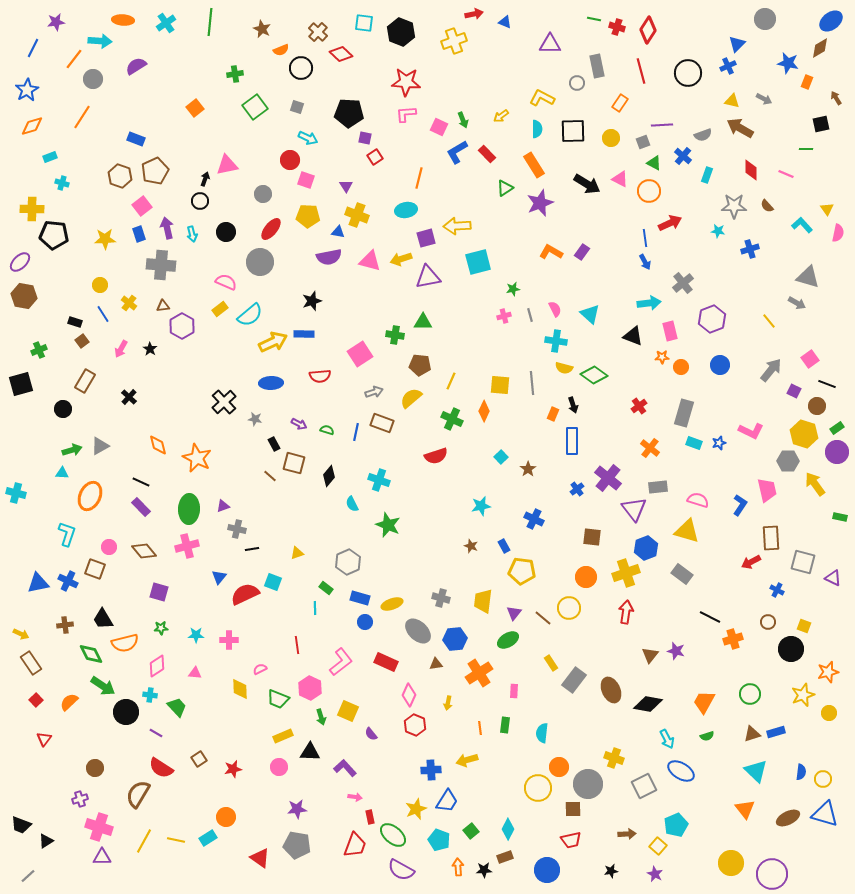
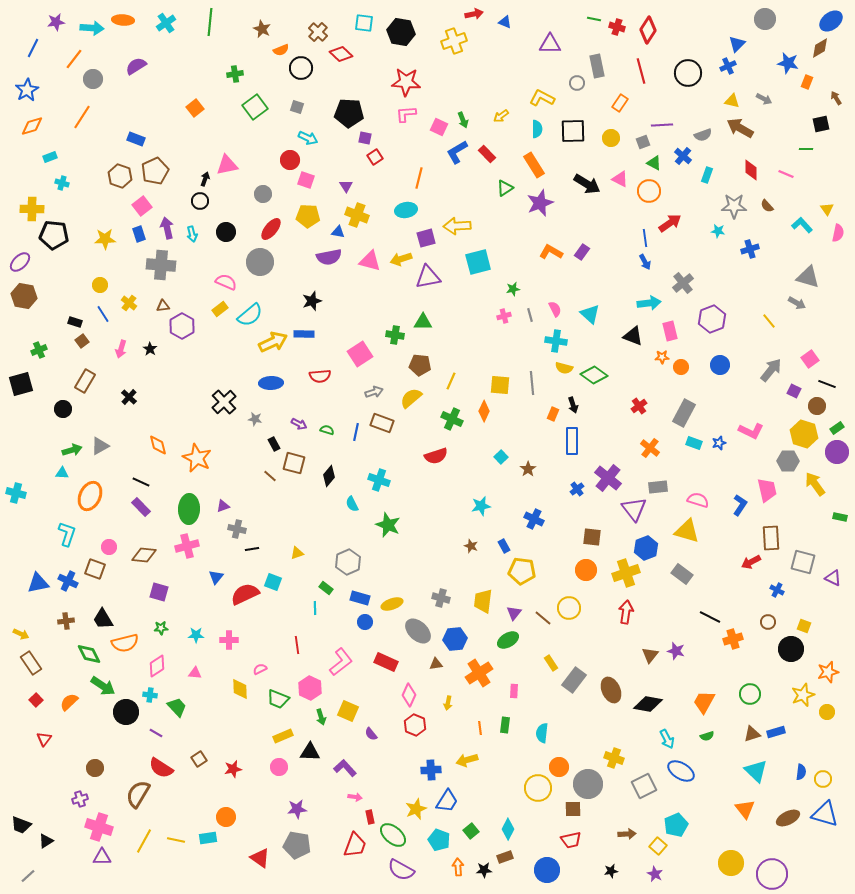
black hexagon at (401, 32): rotated 12 degrees counterclockwise
cyan arrow at (100, 41): moved 8 px left, 13 px up
red arrow at (670, 223): rotated 10 degrees counterclockwise
pink arrow at (121, 349): rotated 12 degrees counterclockwise
gray rectangle at (684, 413): rotated 12 degrees clockwise
brown diamond at (144, 551): moved 4 px down; rotated 45 degrees counterclockwise
blue triangle at (219, 577): moved 3 px left
orange circle at (586, 577): moved 7 px up
brown cross at (65, 625): moved 1 px right, 4 px up
green diamond at (91, 654): moved 2 px left
yellow circle at (829, 713): moved 2 px left, 1 px up
cyan rectangle at (208, 838): rotated 24 degrees clockwise
